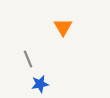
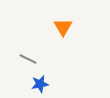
gray line: rotated 42 degrees counterclockwise
